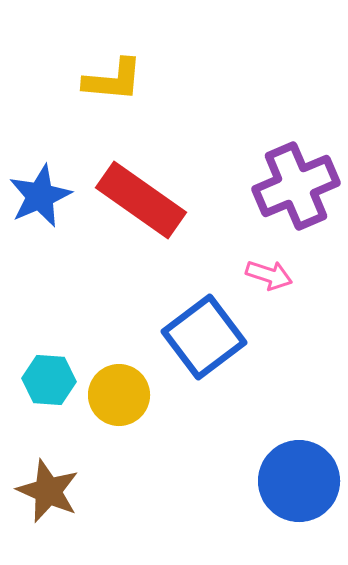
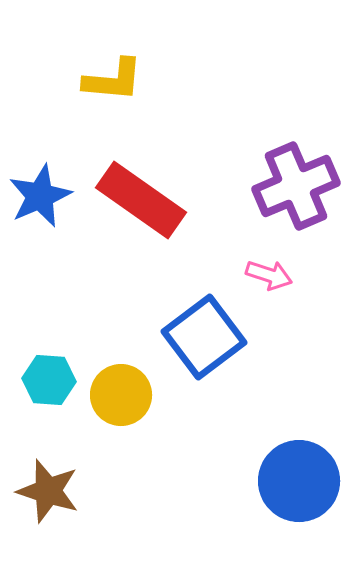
yellow circle: moved 2 px right
brown star: rotated 6 degrees counterclockwise
